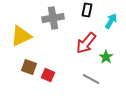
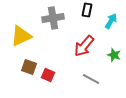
red arrow: moved 2 px left, 3 px down
green star: moved 8 px right, 2 px up; rotated 16 degrees counterclockwise
